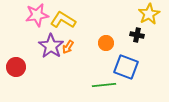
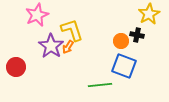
pink star: rotated 15 degrees counterclockwise
yellow L-shape: moved 9 px right, 10 px down; rotated 40 degrees clockwise
orange circle: moved 15 px right, 2 px up
blue square: moved 2 px left, 1 px up
green line: moved 4 px left
